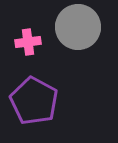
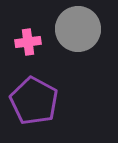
gray circle: moved 2 px down
